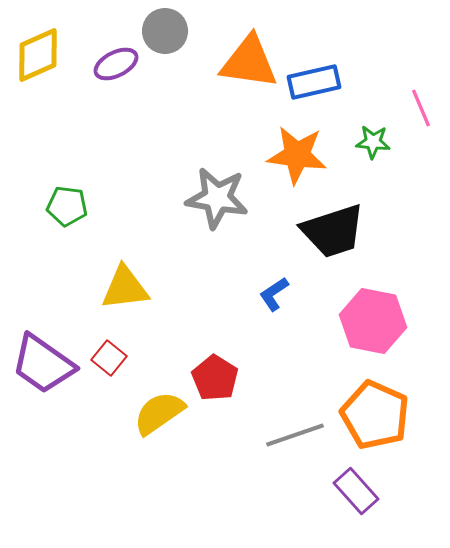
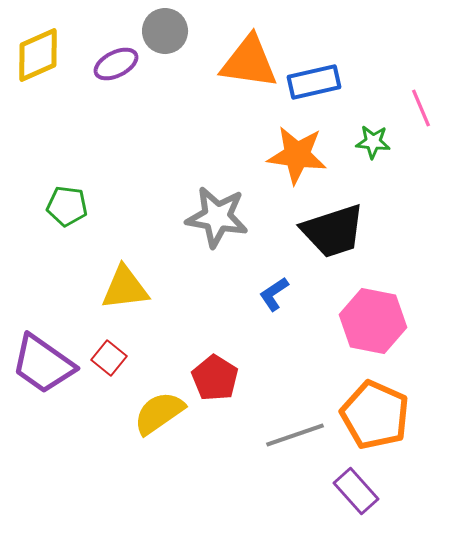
gray star: moved 19 px down
